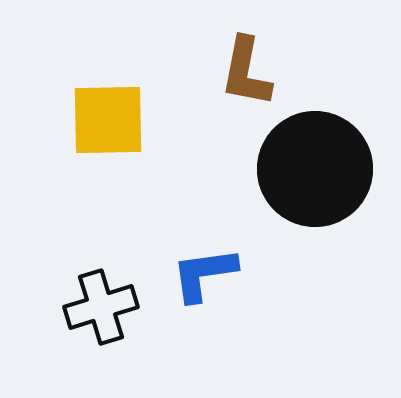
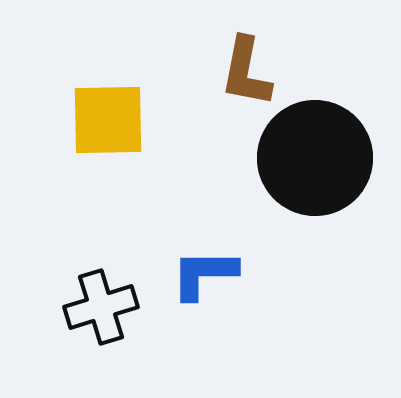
black circle: moved 11 px up
blue L-shape: rotated 8 degrees clockwise
